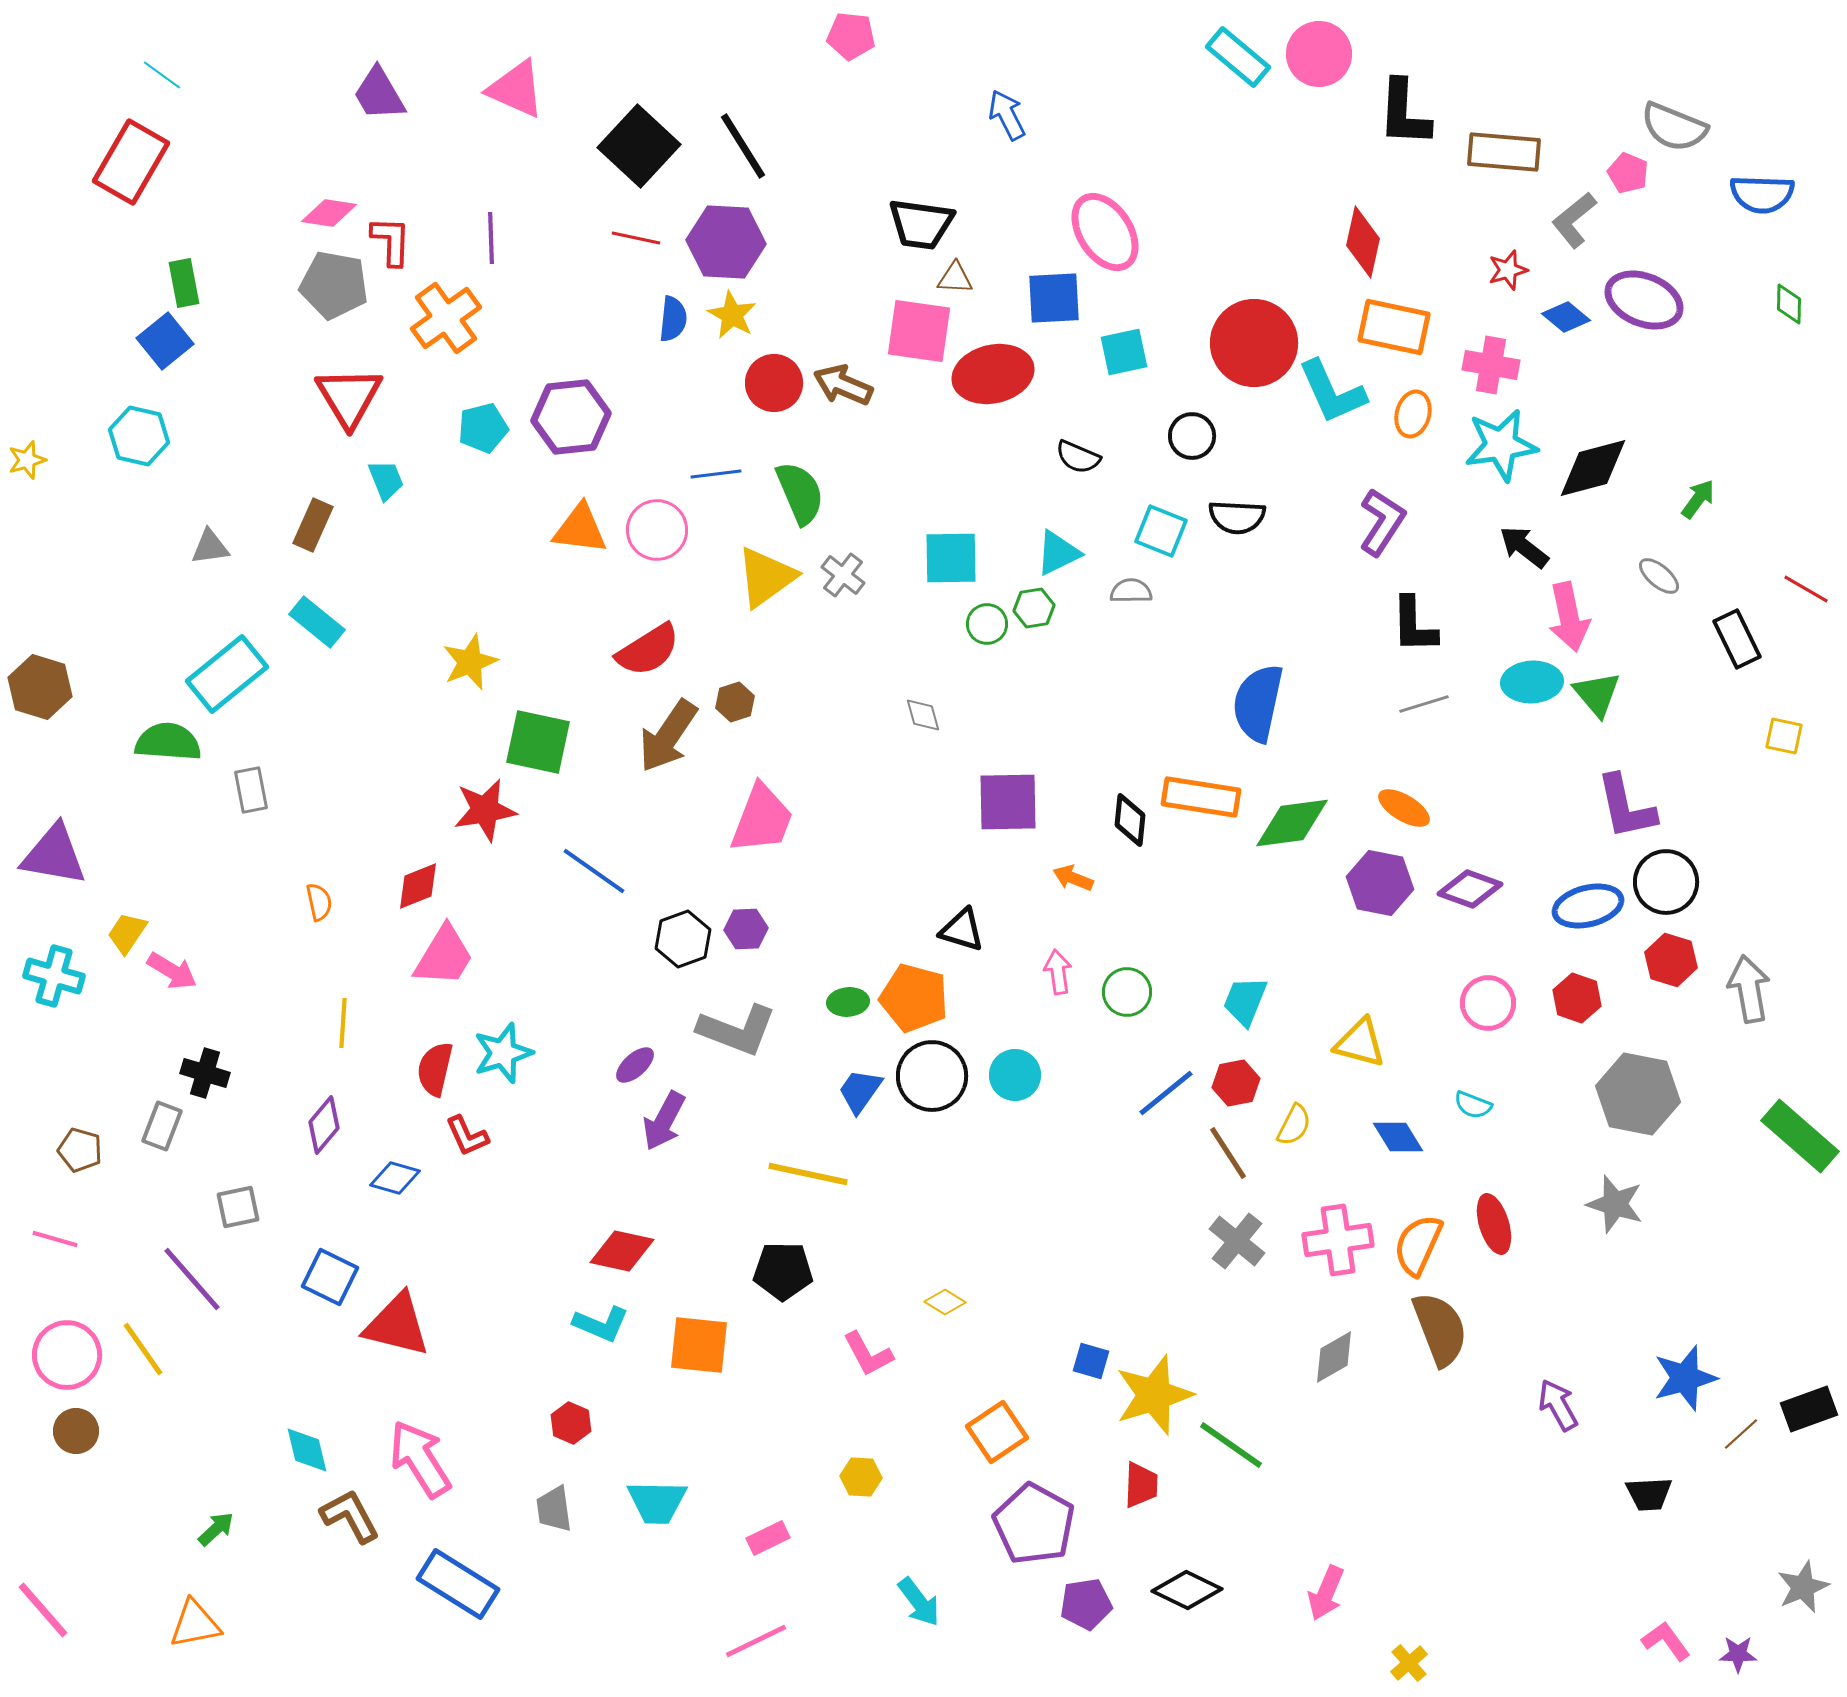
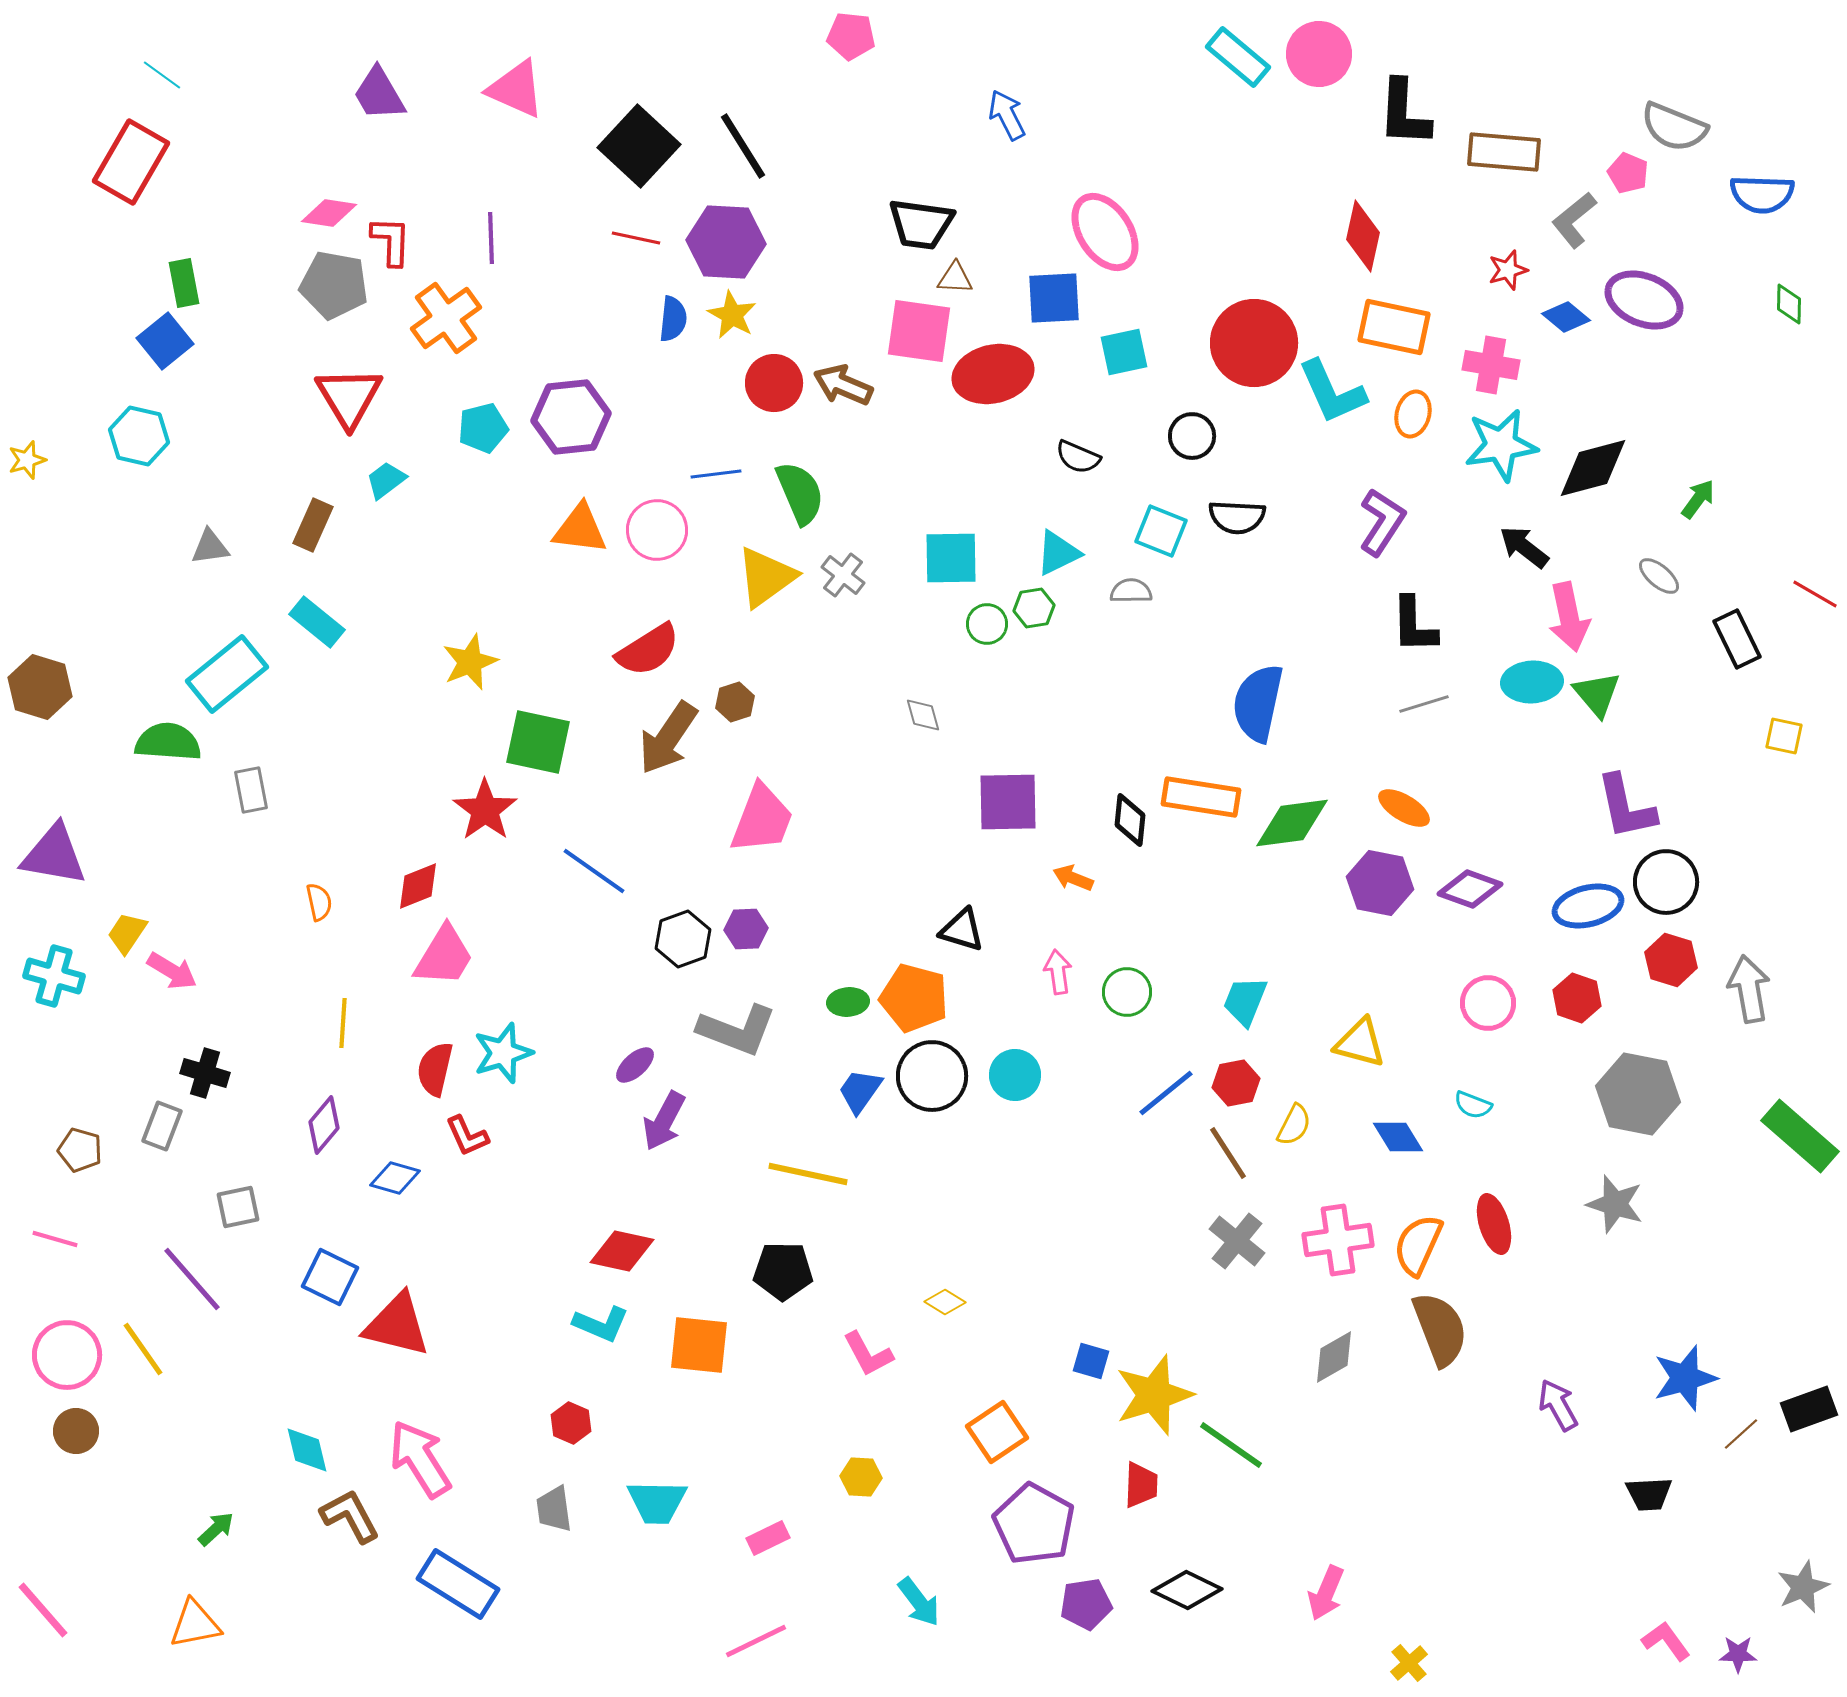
red diamond at (1363, 242): moved 6 px up
cyan trapezoid at (386, 480): rotated 105 degrees counterclockwise
red line at (1806, 589): moved 9 px right, 5 px down
brown arrow at (668, 736): moved 2 px down
red star at (485, 810): rotated 26 degrees counterclockwise
